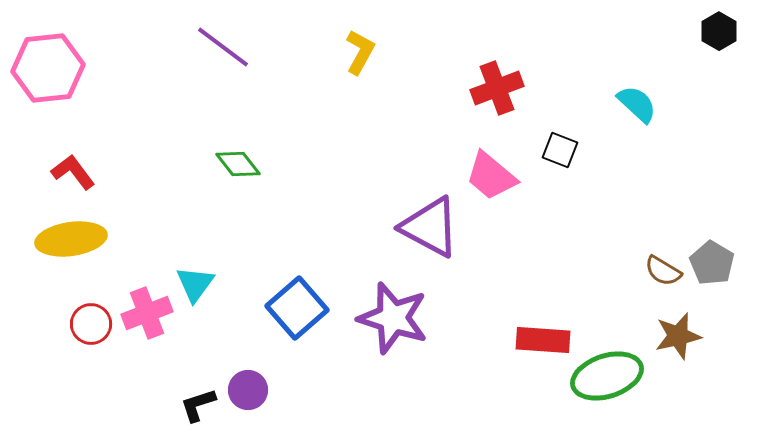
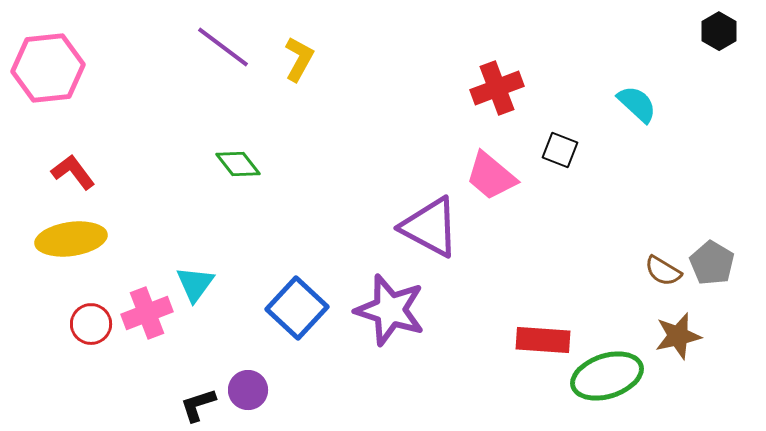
yellow L-shape: moved 61 px left, 7 px down
blue square: rotated 6 degrees counterclockwise
purple star: moved 3 px left, 8 px up
